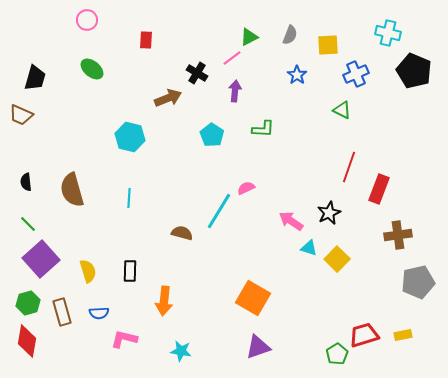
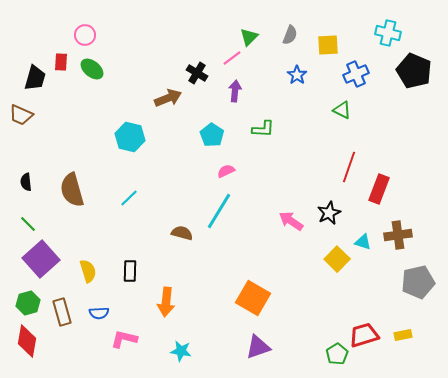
pink circle at (87, 20): moved 2 px left, 15 px down
green triangle at (249, 37): rotated 18 degrees counterclockwise
red rectangle at (146, 40): moved 85 px left, 22 px down
pink semicircle at (246, 188): moved 20 px left, 17 px up
cyan line at (129, 198): rotated 42 degrees clockwise
cyan triangle at (309, 248): moved 54 px right, 6 px up
orange arrow at (164, 301): moved 2 px right, 1 px down
